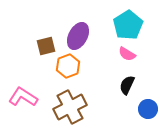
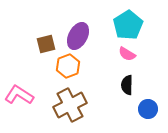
brown square: moved 2 px up
black semicircle: rotated 24 degrees counterclockwise
pink L-shape: moved 4 px left, 2 px up
brown cross: moved 2 px up
